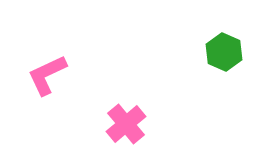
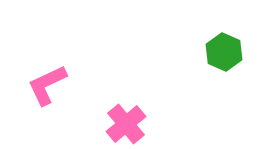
pink L-shape: moved 10 px down
